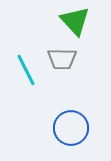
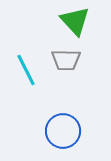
gray trapezoid: moved 4 px right, 1 px down
blue circle: moved 8 px left, 3 px down
